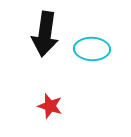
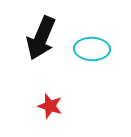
black arrow: moved 4 px left, 4 px down; rotated 15 degrees clockwise
